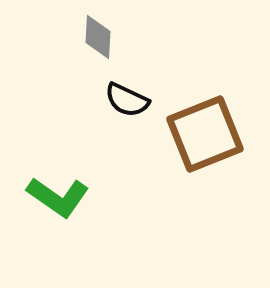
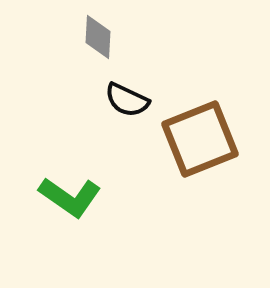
brown square: moved 5 px left, 5 px down
green L-shape: moved 12 px right
